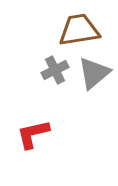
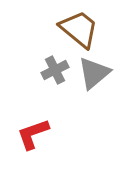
brown trapezoid: moved 1 px up; rotated 48 degrees clockwise
red L-shape: rotated 6 degrees counterclockwise
